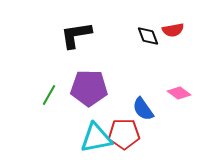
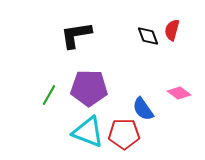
red semicircle: moved 1 px left; rotated 115 degrees clockwise
cyan triangle: moved 8 px left, 6 px up; rotated 32 degrees clockwise
